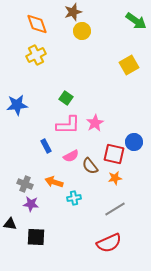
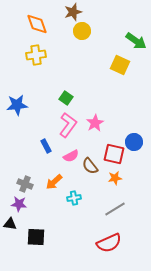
green arrow: moved 20 px down
yellow cross: rotated 18 degrees clockwise
yellow square: moved 9 px left; rotated 36 degrees counterclockwise
pink L-shape: rotated 55 degrees counterclockwise
orange arrow: rotated 60 degrees counterclockwise
purple star: moved 12 px left
